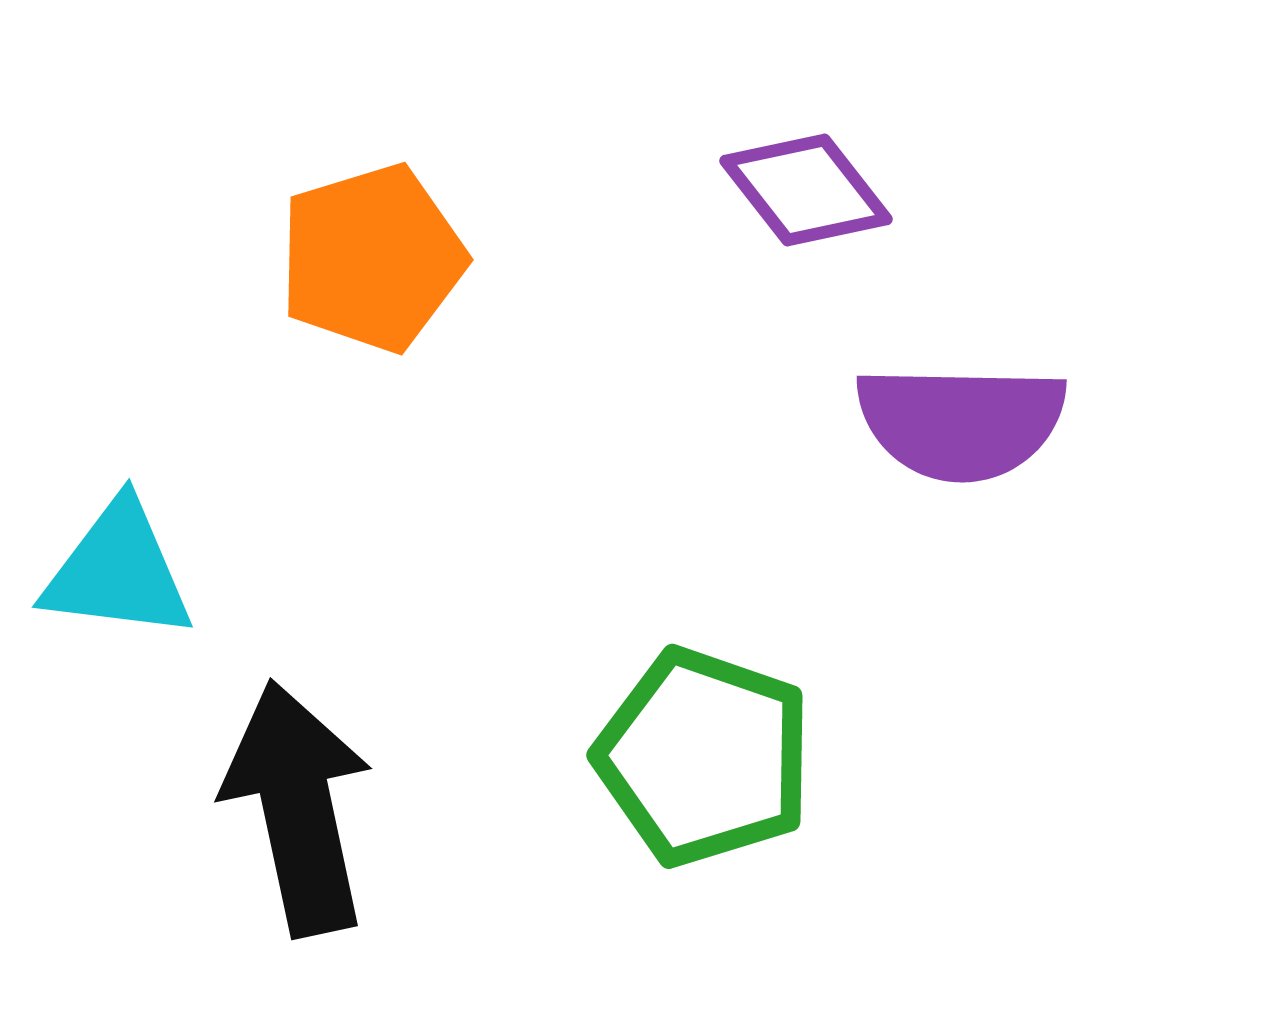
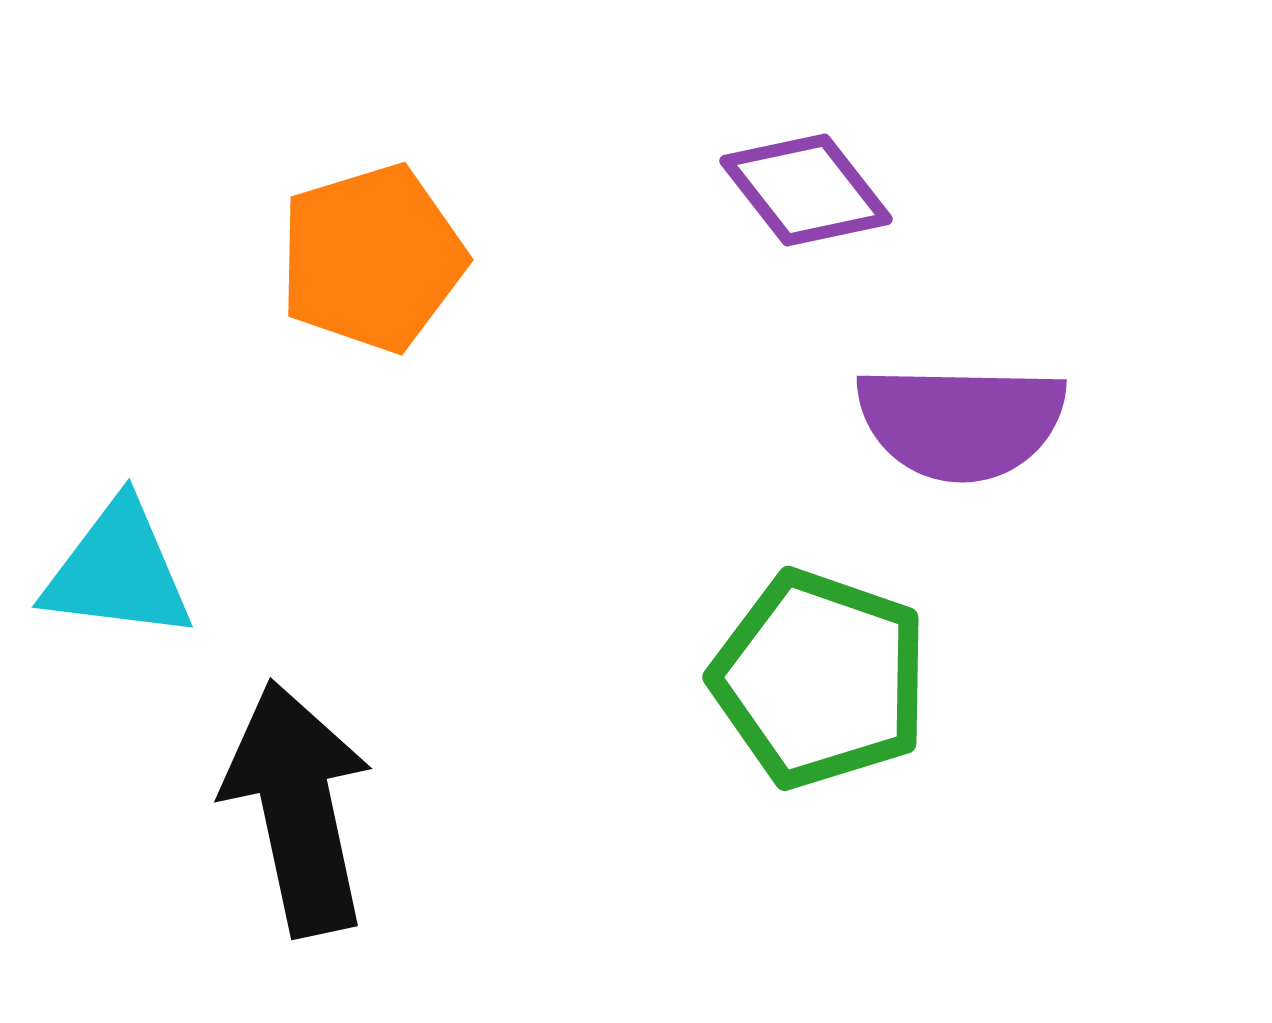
green pentagon: moved 116 px right, 78 px up
